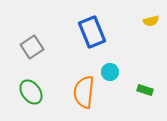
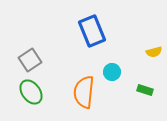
yellow semicircle: moved 3 px right, 31 px down
blue rectangle: moved 1 px up
gray square: moved 2 px left, 13 px down
cyan circle: moved 2 px right
